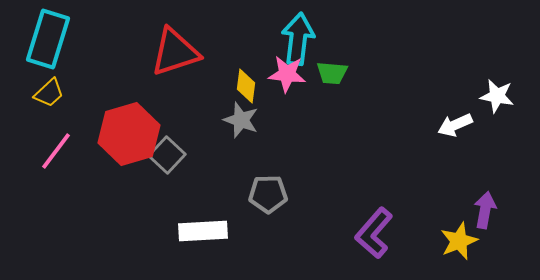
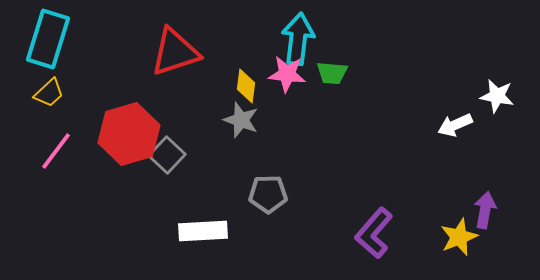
yellow star: moved 4 px up
